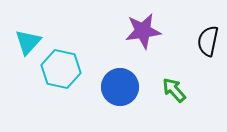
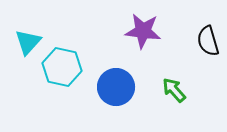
purple star: rotated 15 degrees clockwise
black semicircle: rotated 28 degrees counterclockwise
cyan hexagon: moved 1 px right, 2 px up
blue circle: moved 4 px left
